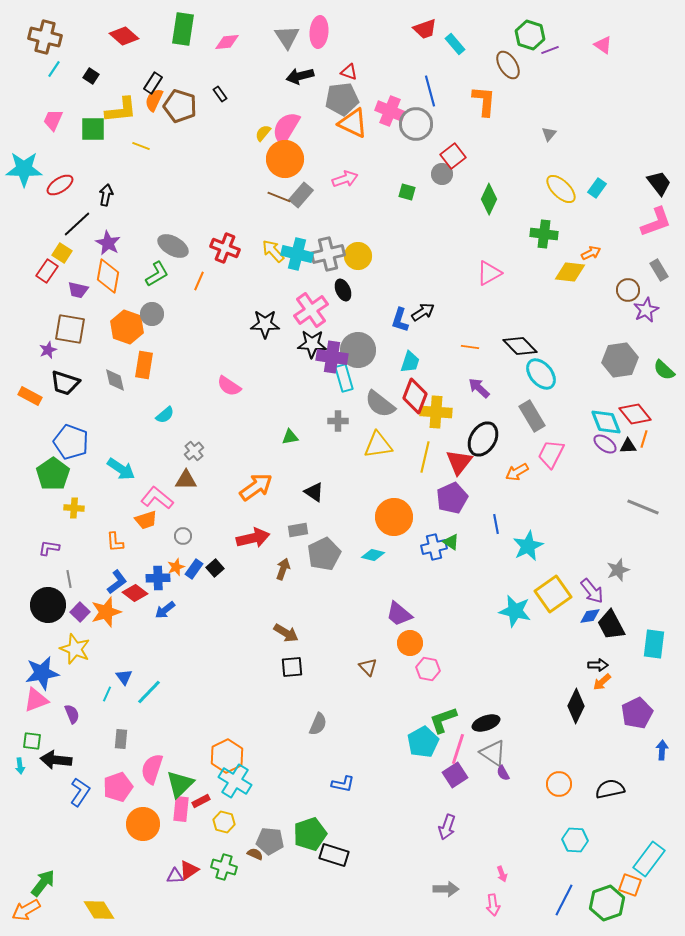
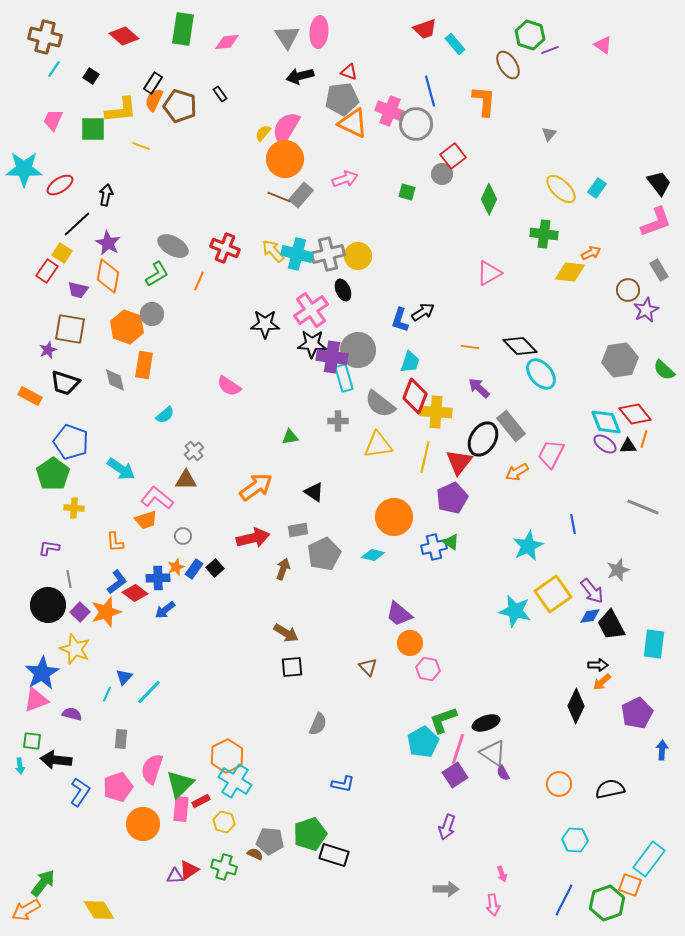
gray rectangle at (532, 416): moved 21 px left, 10 px down; rotated 8 degrees counterclockwise
blue line at (496, 524): moved 77 px right
blue star at (42, 673): rotated 20 degrees counterclockwise
blue triangle at (124, 677): rotated 18 degrees clockwise
purple semicircle at (72, 714): rotated 54 degrees counterclockwise
